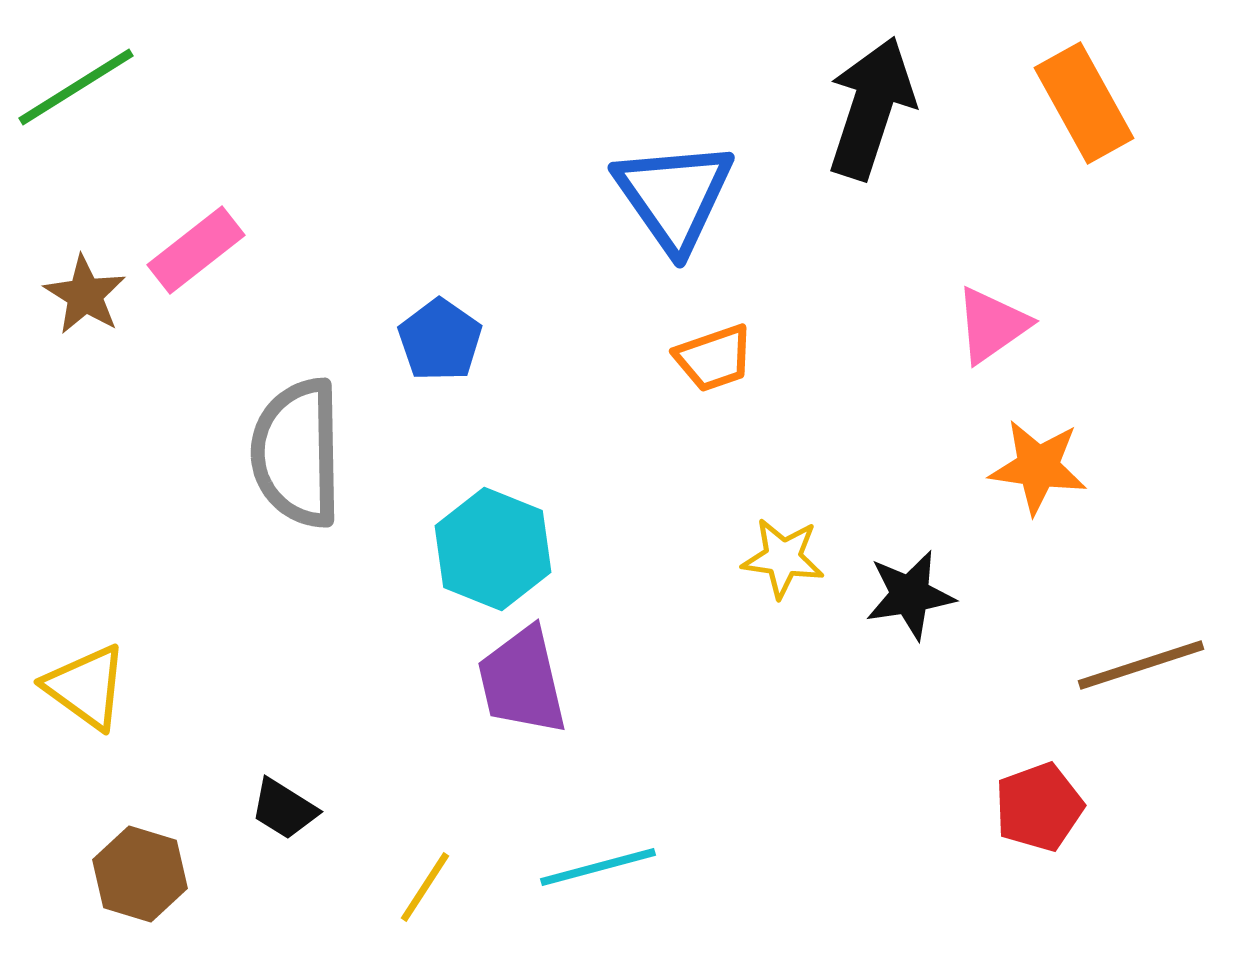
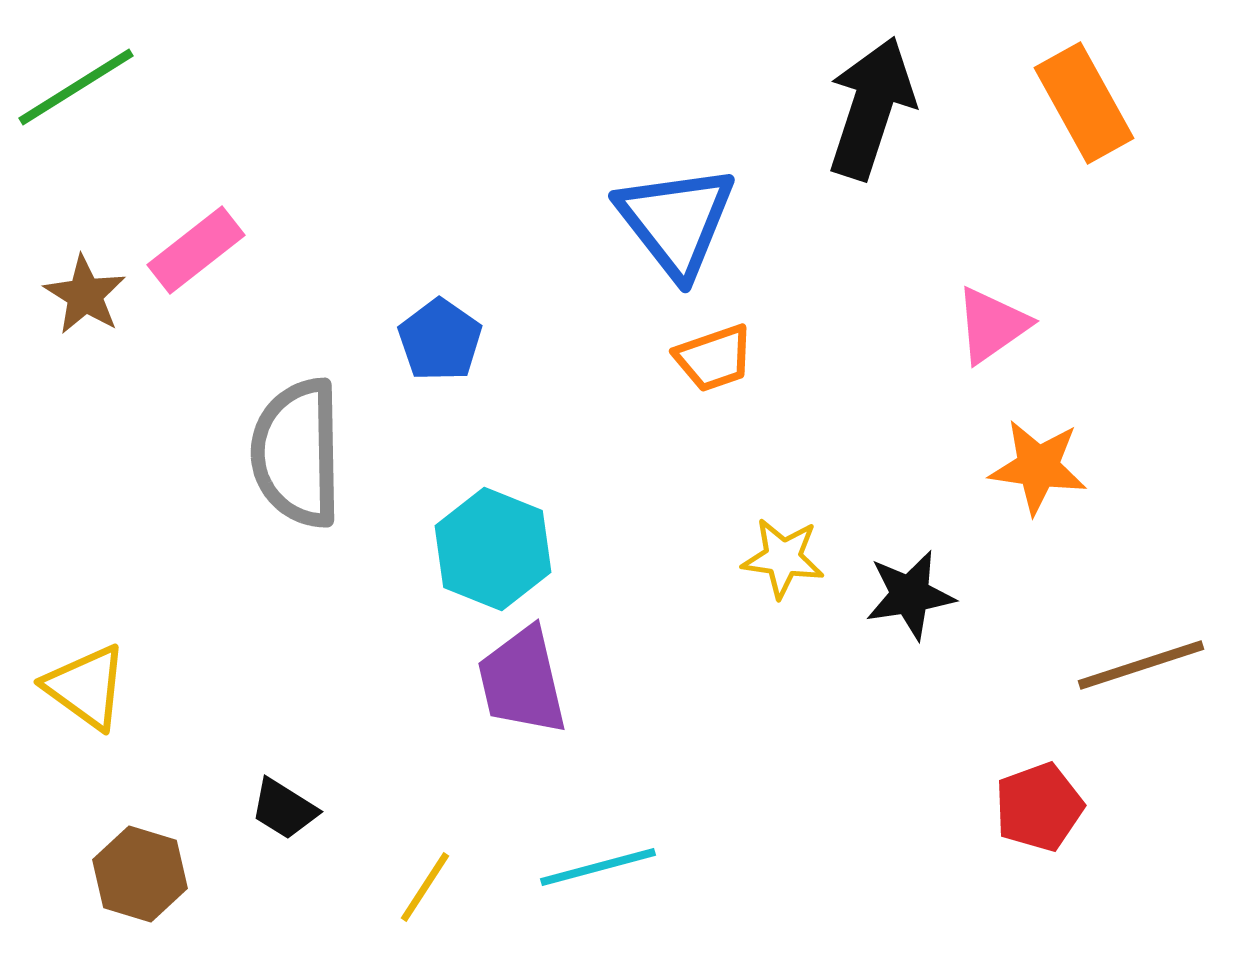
blue triangle: moved 2 px right, 25 px down; rotated 3 degrees counterclockwise
